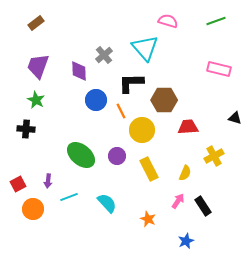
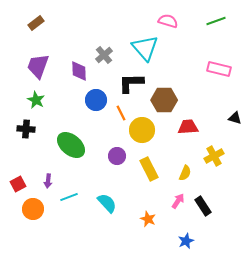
orange line: moved 2 px down
green ellipse: moved 10 px left, 10 px up
